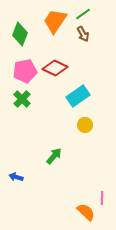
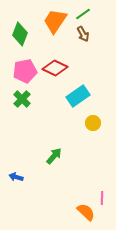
yellow circle: moved 8 px right, 2 px up
